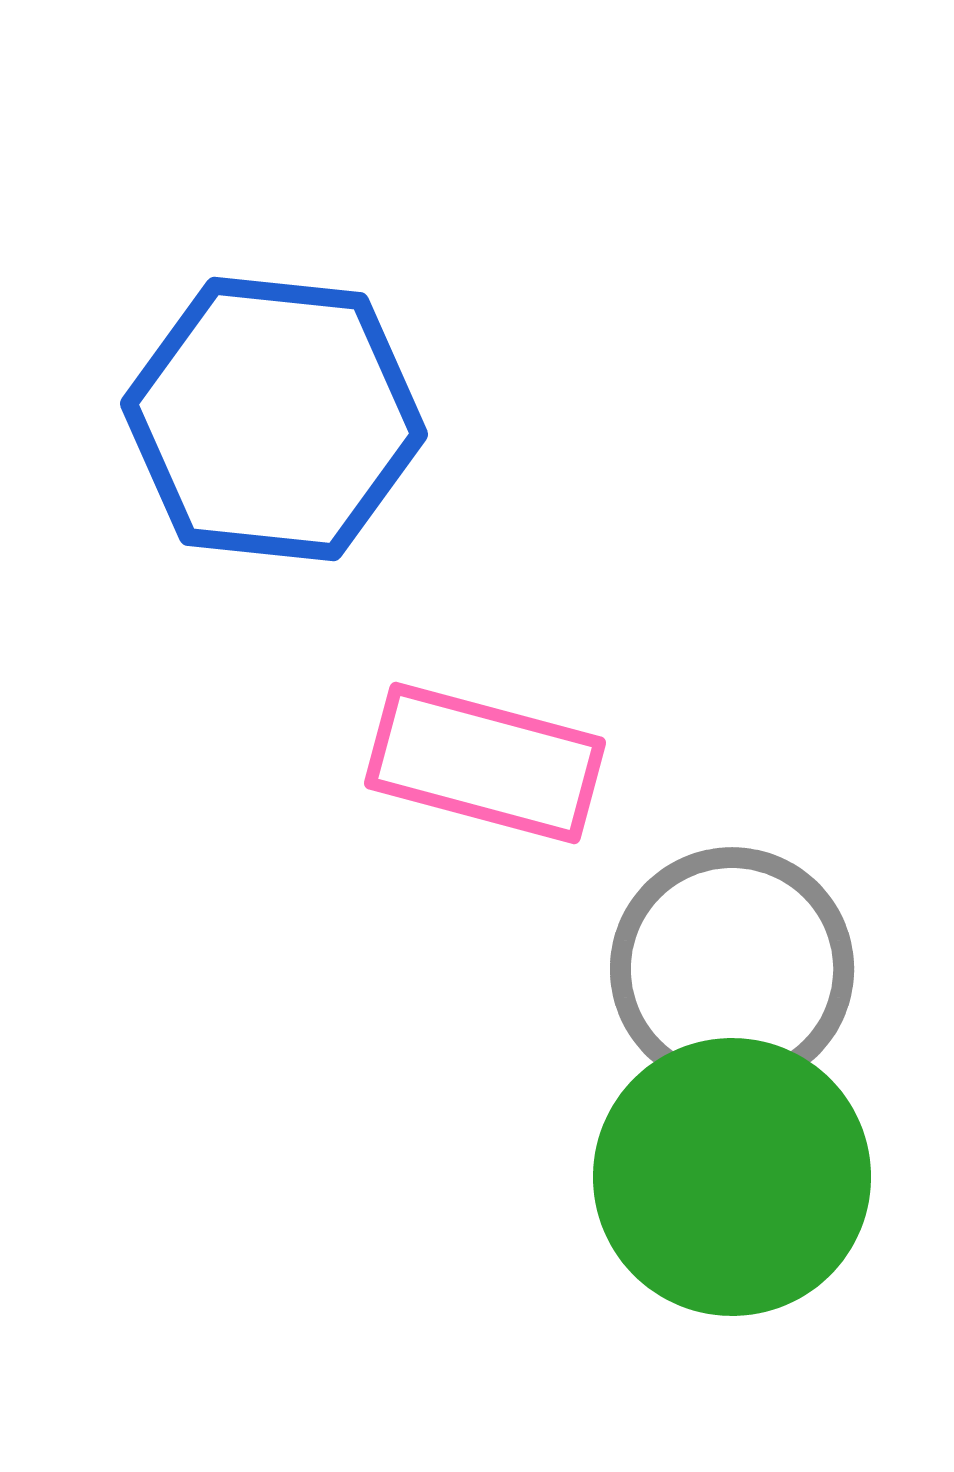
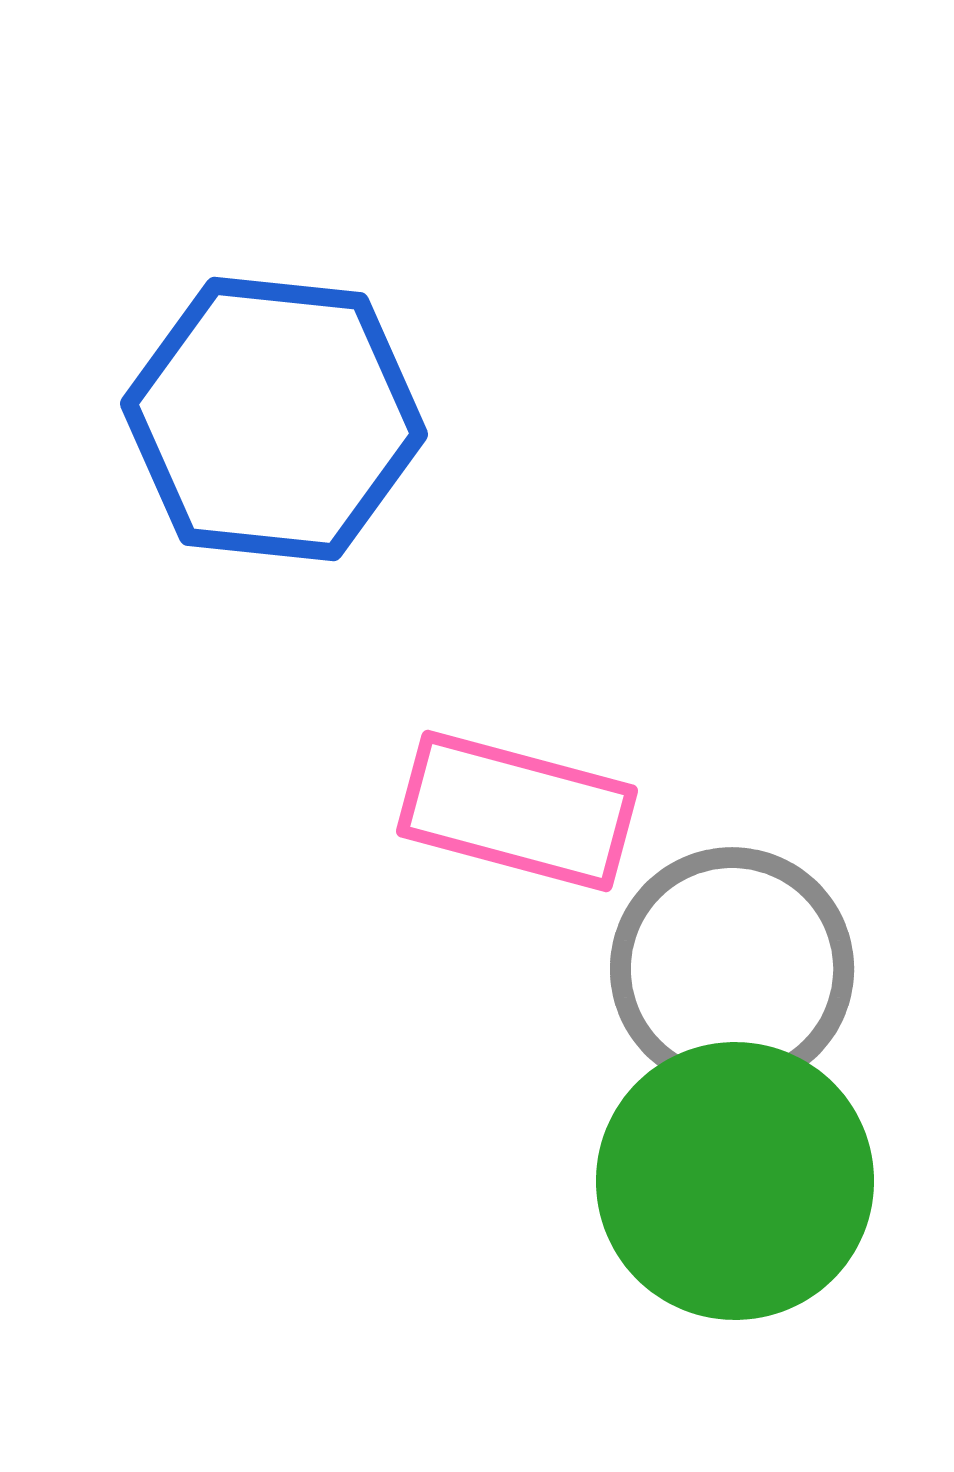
pink rectangle: moved 32 px right, 48 px down
green circle: moved 3 px right, 4 px down
